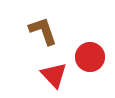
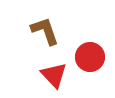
brown L-shape: moved 2 px right
